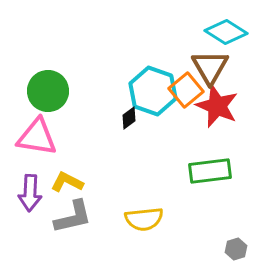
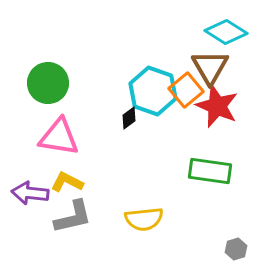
green circle: moved 8 px up
pink triangle: moved 22 px right
green rectangle: rotated 15 degrees clockwise
purple arrow: rotated 93 degrees clockwise
